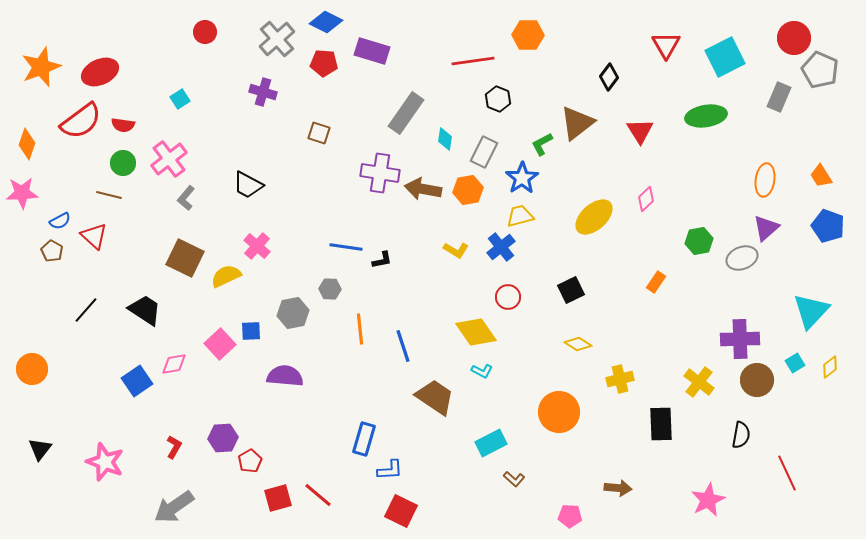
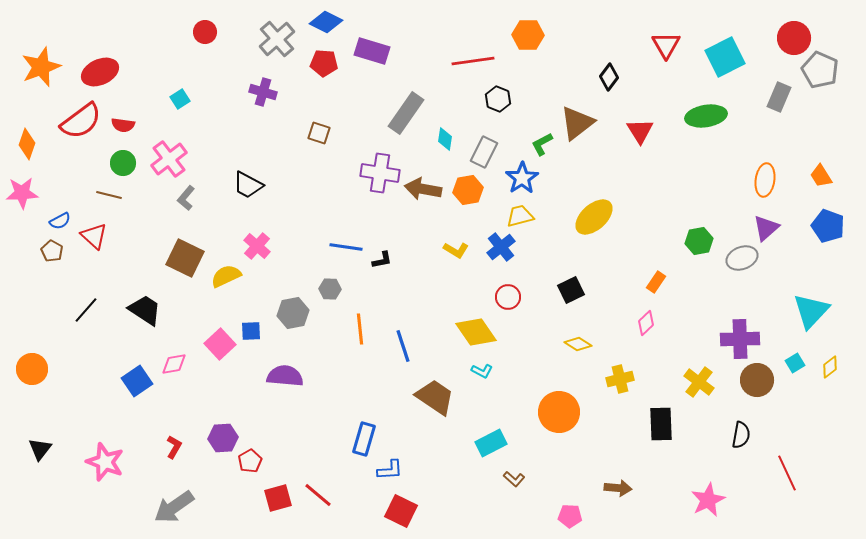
pink diamond at (646, 199): moved 124 px down
